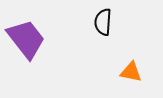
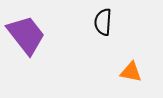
purple trapezoid: moved 4 px up
